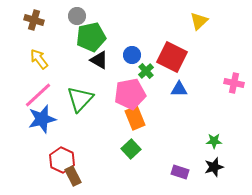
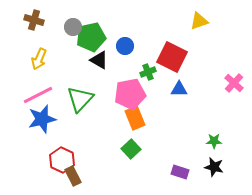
gray circle: moved 4 px left, 11 px down
yellow triangle: rotated 24 degrees clockwise
blue circle: moved 7 px left, 9 px up
yellow arrow: rotated 120 degrees counterclockwise
green cross: moved 2 px right, 1 px down; rotated 21 degrees clockwise
pink cross: rotated 30 degrees clockwise
pink line: rotated 16 degrees clockwise
black star: rotated 30 degrees clockwise
